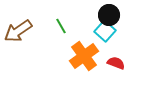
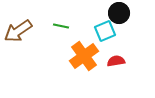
black circle: moved 10 px right, 2 px up
green line: rotated 49 degrees counterclockwise
cyan square: rotated 25 degrees clockwise
red semicircle: moved 2 px up; rotated 30 degrees counterclockwise
